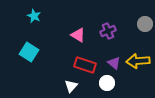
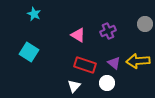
cyan star: moved 2 px up
white triangle: moved 3 px right
